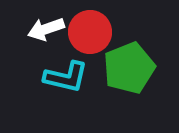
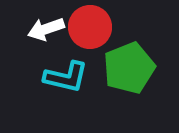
red circle: moved 5 px up
